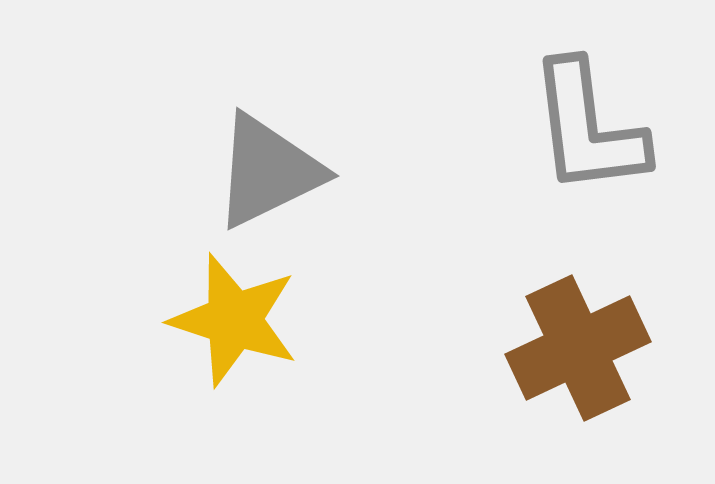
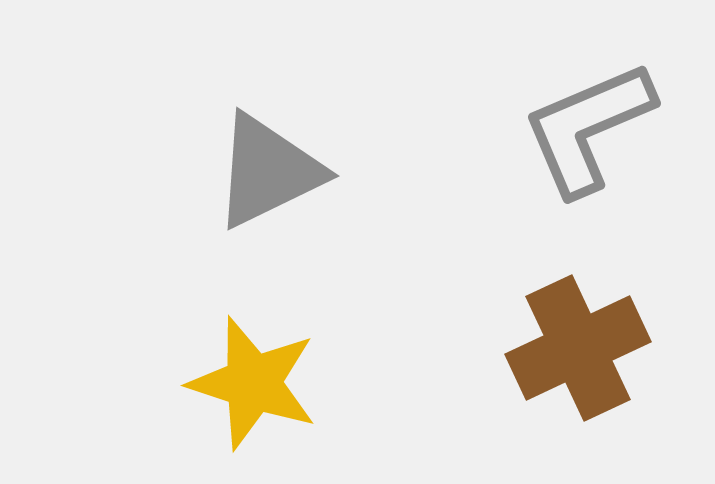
gray L-shape: rotated 74 degrees clockwise
yellow star: moved 19 px right, 63 px down
